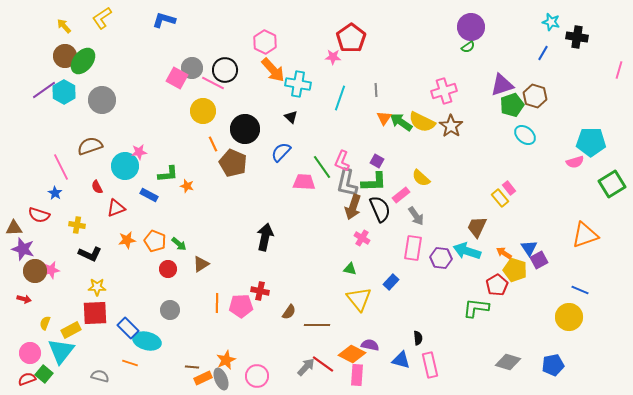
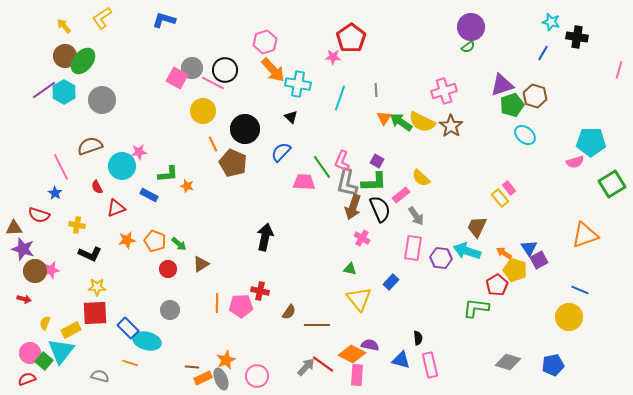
pink hexagon at (265, 42): rotated 15 degrees clockwise
cyan circle at (125, 166): moved 3 px left
green square at (44, 374): moved 13 px up
